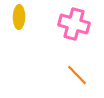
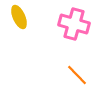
yellow ellipse: rotated 25 degrees counterclockwise
